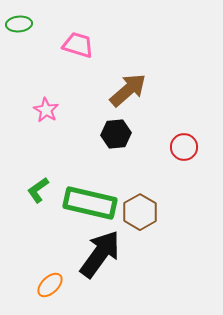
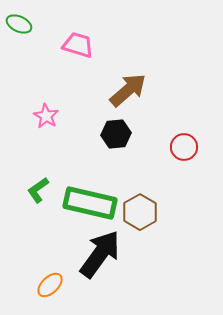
green ellipse: rotated 30 degrees clockwise
pink star: moved 6 px down
